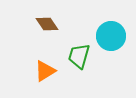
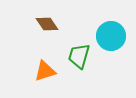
orange triangle: rotated 15 degrees clockwise
